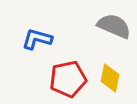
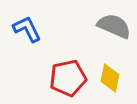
blue L-shape: moved 10 px left, 10 px up; rotated 48 degrees clockwise
red pentagon: moved 1 px up
